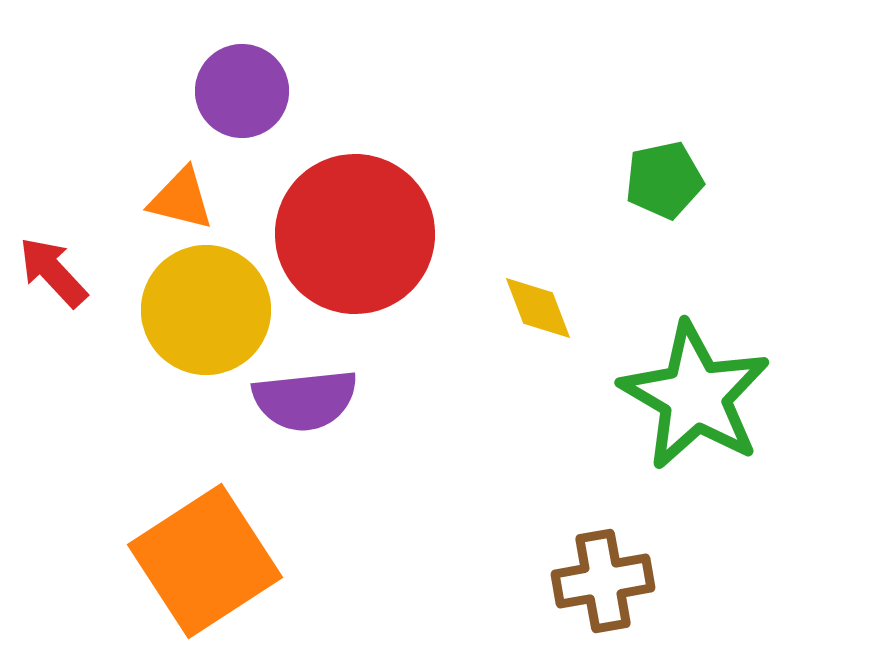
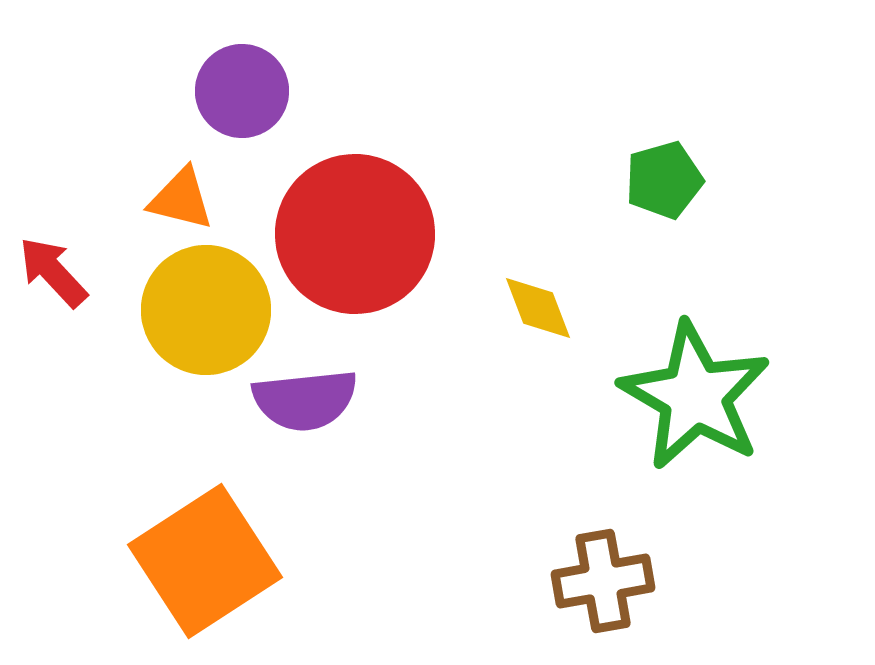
green pentagon: rotated 4 degrees counterclockwise
